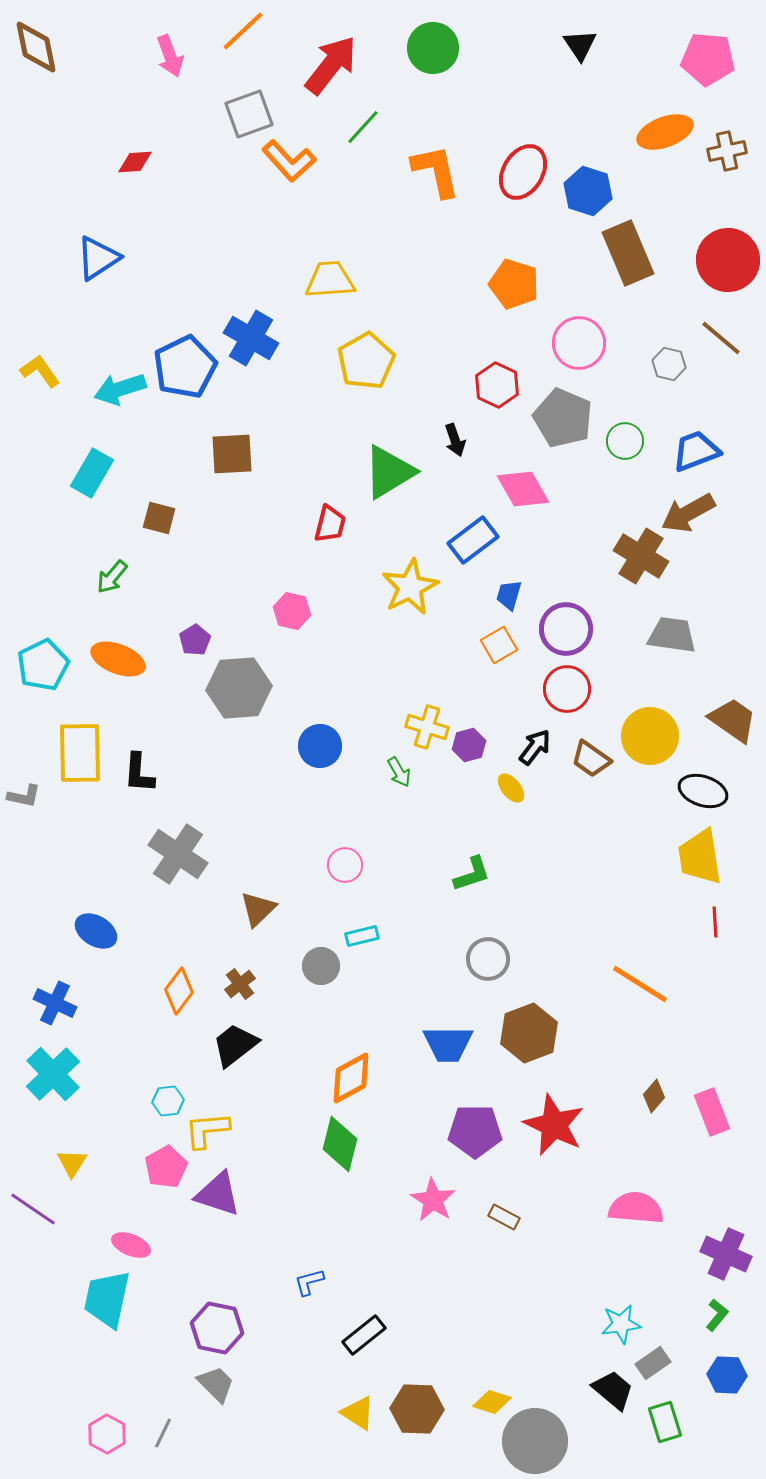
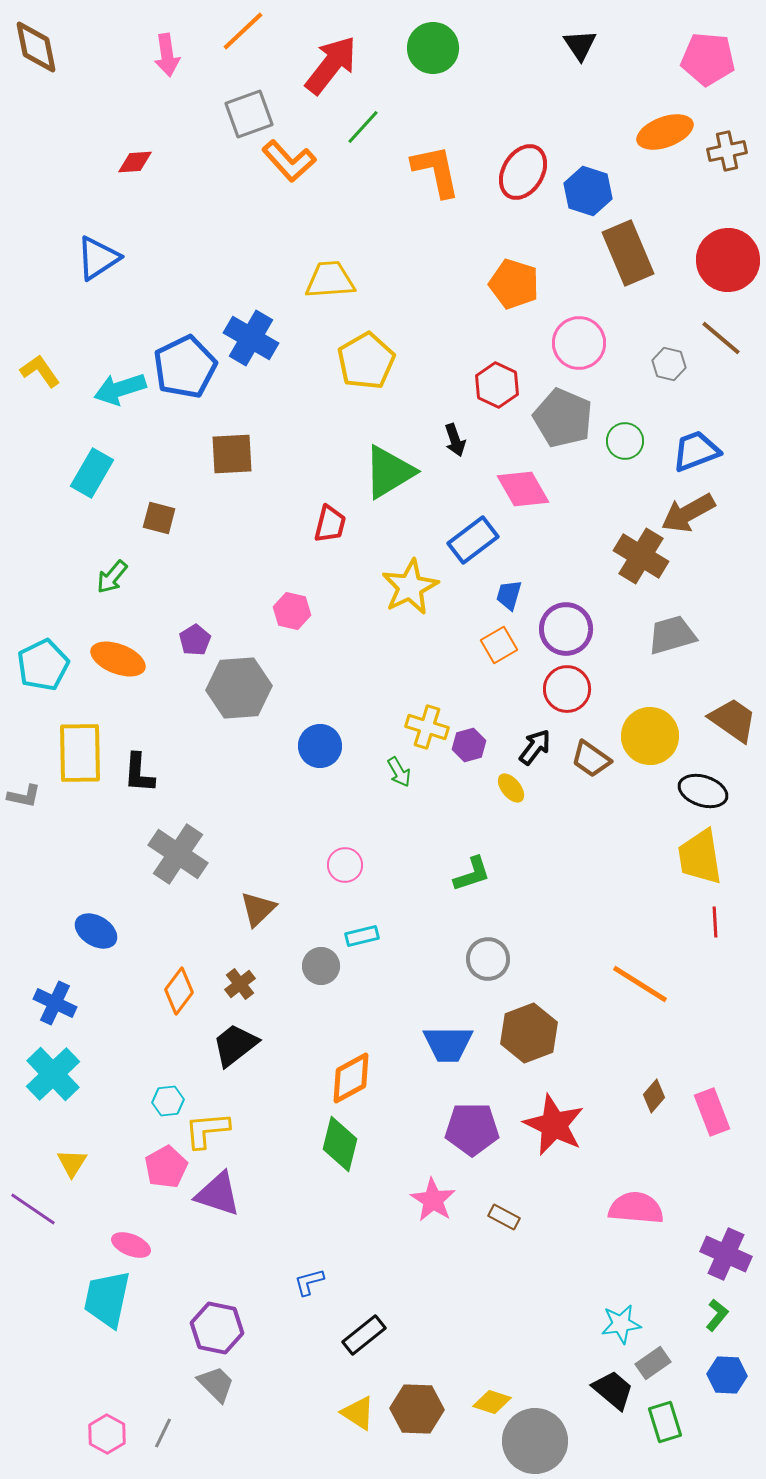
pink arrow at (170, 56): moved 3 px left, 1 px up; rotated 12 degrees clockwise
gray trapezoid at (672, 635): rotated 24 degrees counterclockwise
purple pentagon at (475, 1131): moved 3 px left, 2 px up
